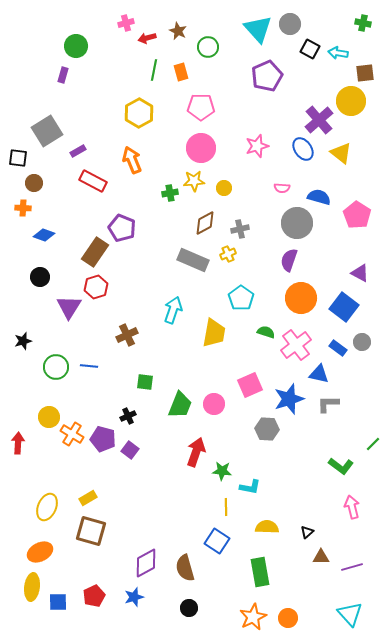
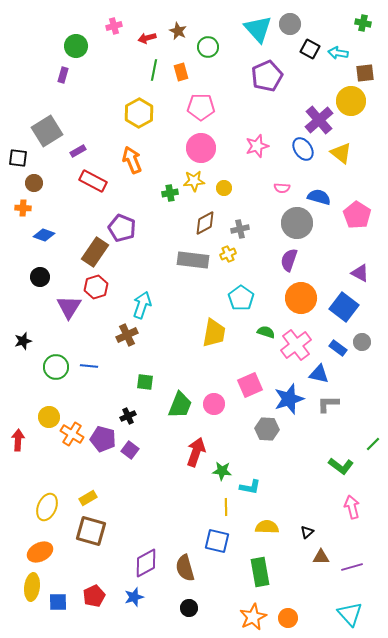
pink cross at (126, 23): moved 12 px left, 3 px down
gray rectangle at (193, 260): rotated 16 degrees counterclockwise
cyan arrow at (173, 310): moved 31 px left, 5 px up
red arrow at (18, 443): moved 3 px up
blue square at (217, 541): rotated 20 degrees counterclockwise
